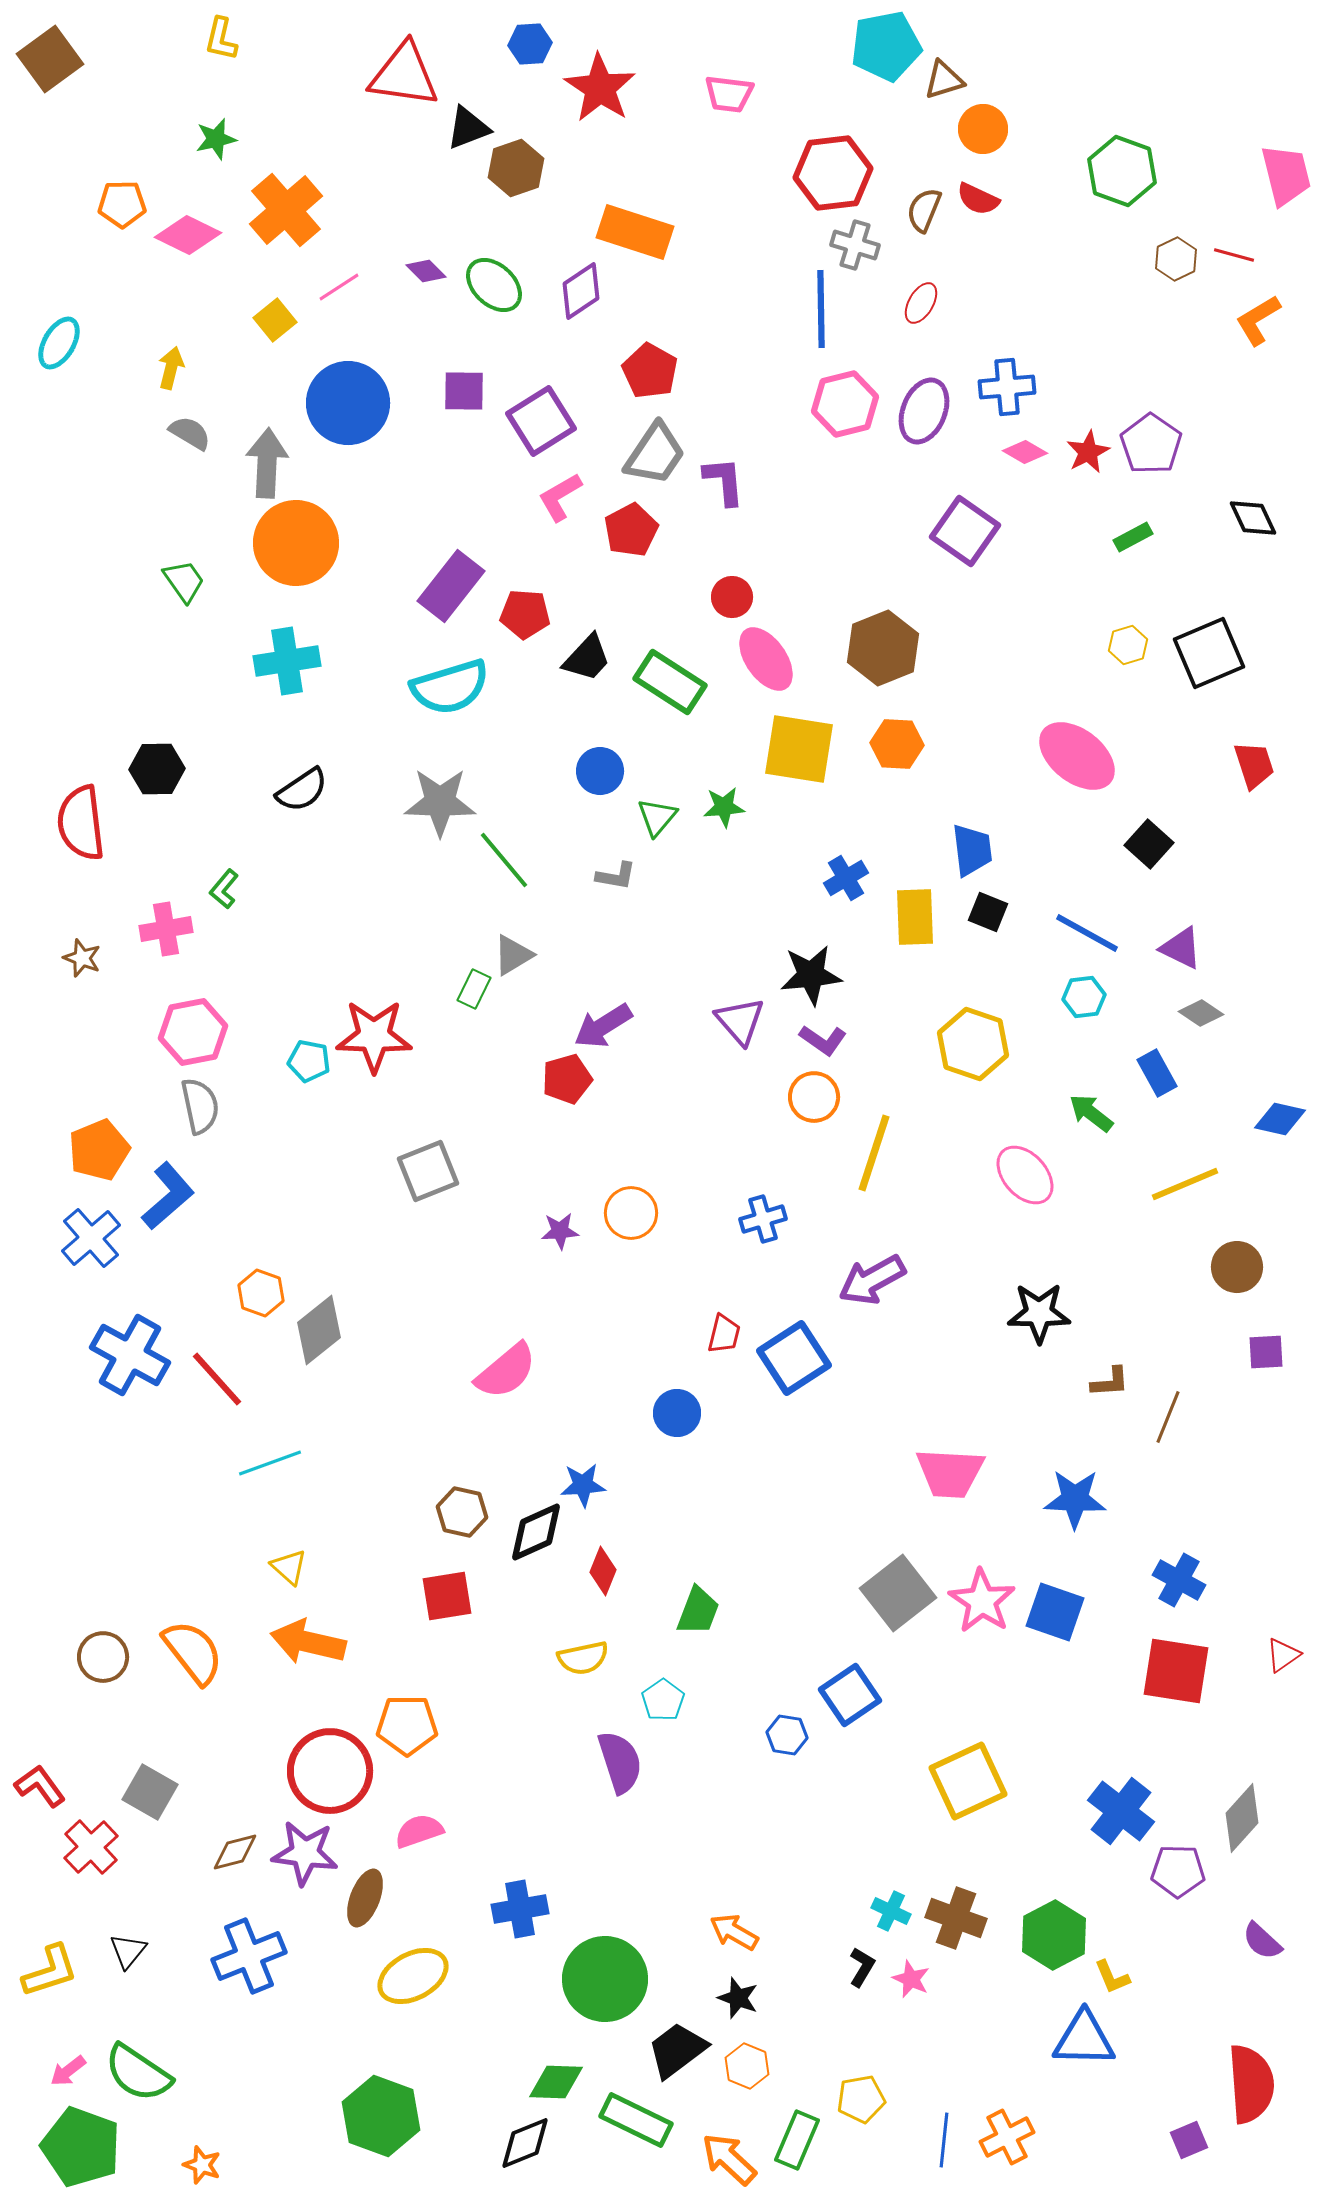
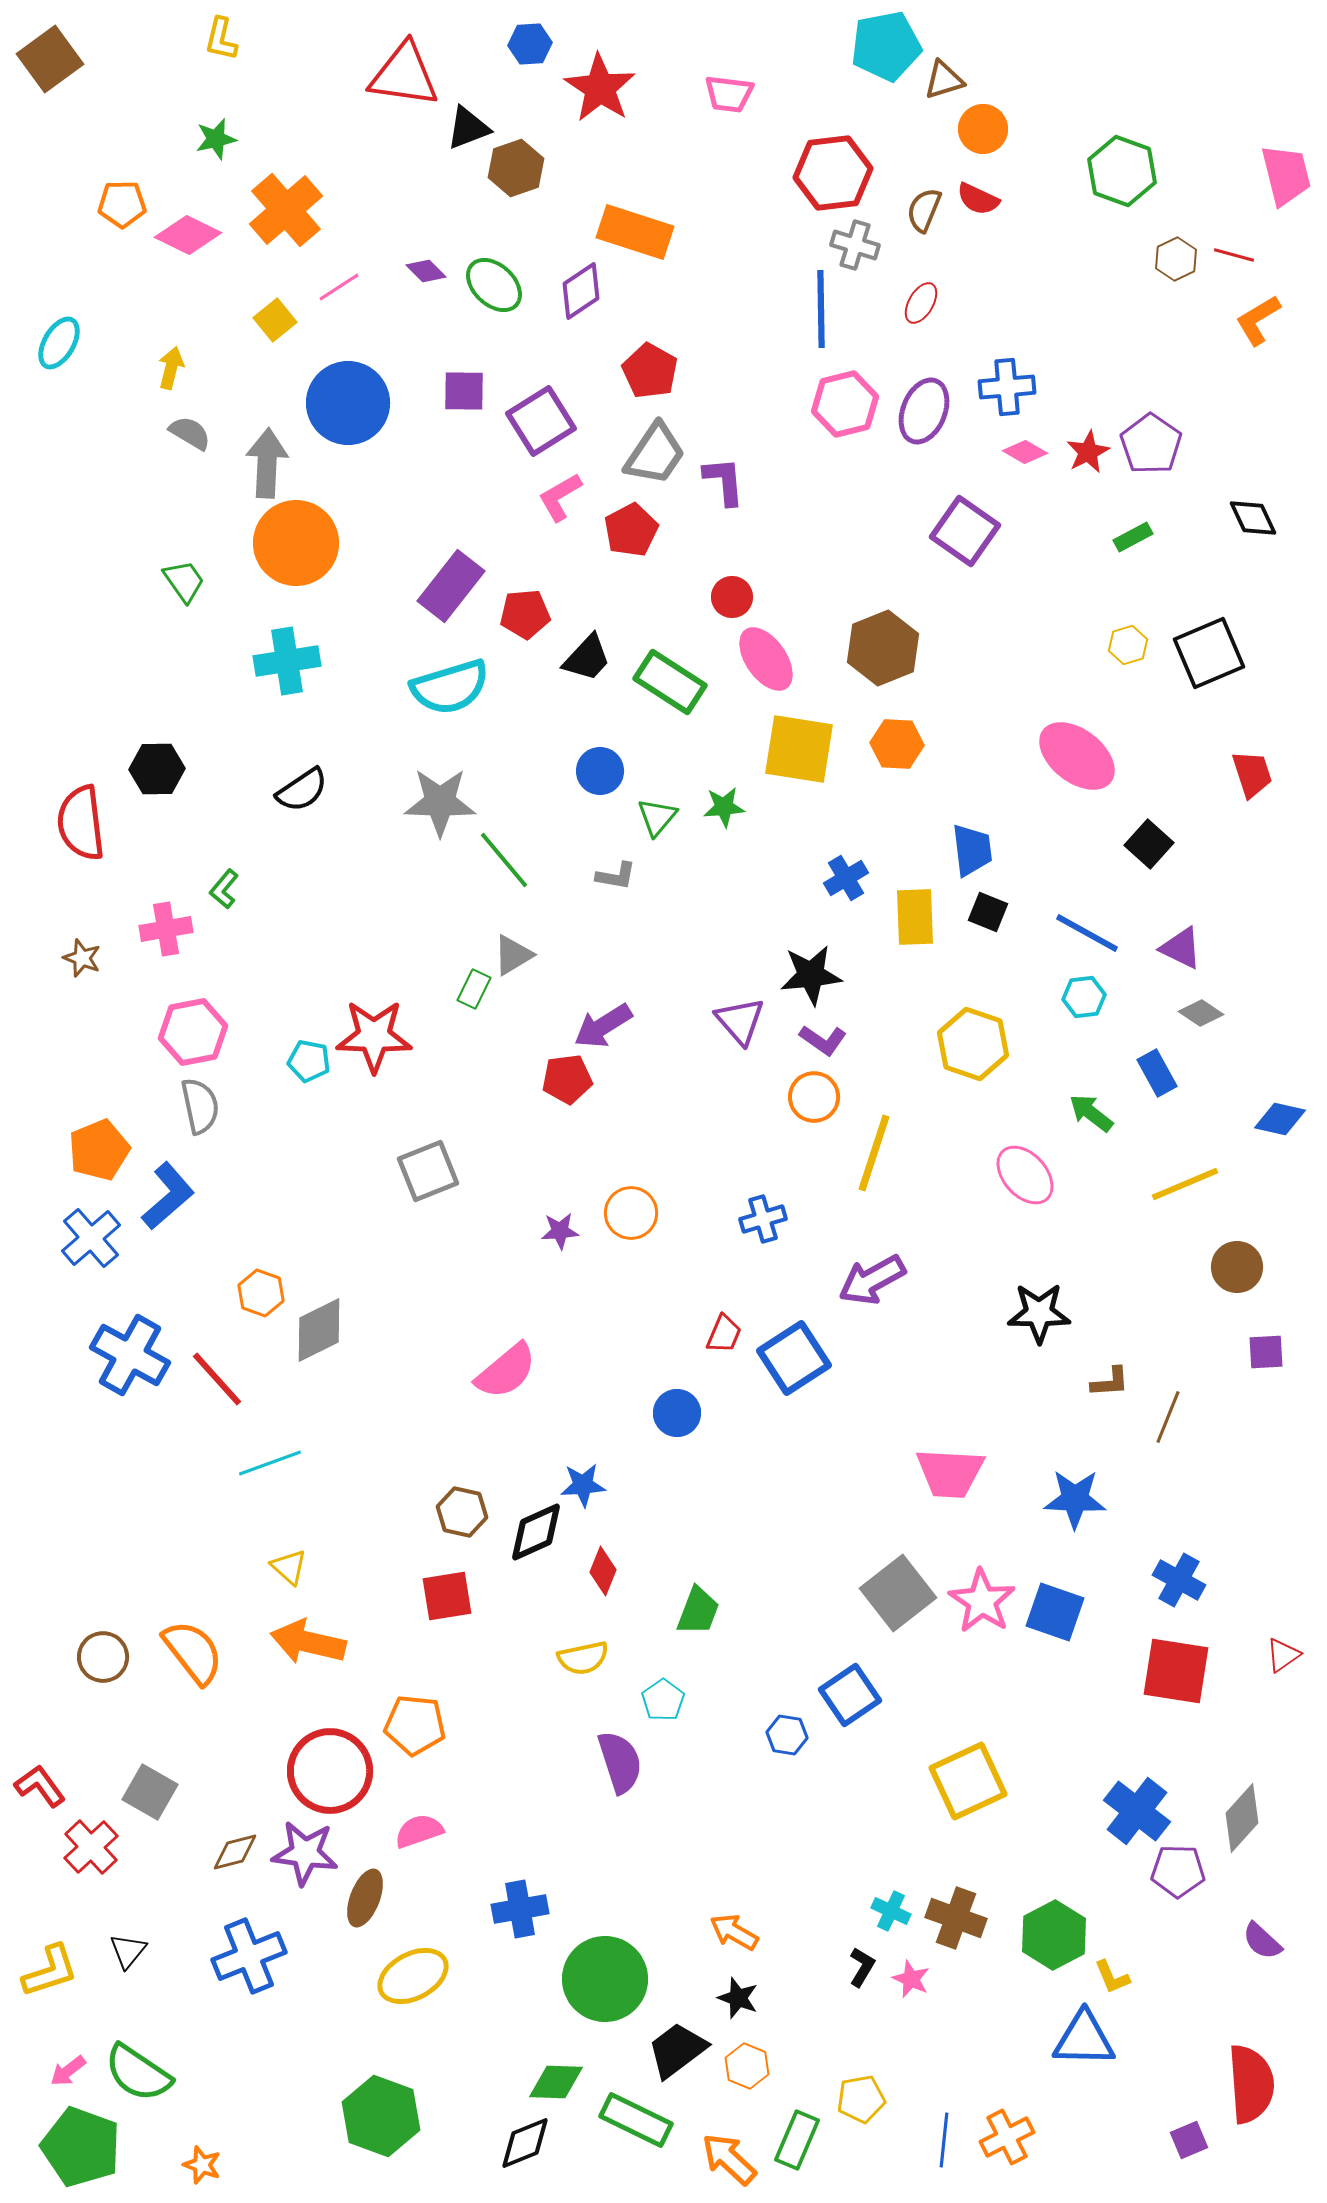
red pentagon at (525, 614): rotated 9 degrees counterclockwise
red trapezoid at (1254, 765): moved 2 px left, 9 px down
red pentagon at (567, 1079): rotated 9 degrees clockwise
gray diamond at (319, 1330): rotated 12 degrees clockwise
red trapezoid at (724, 1334): rotated 9 degrees clockwise
orange pentagon at (407, 1725): moved 8 px right; rotated 6 degrees clockwise
blue cross at (1121, 1811): moved 16 px right
